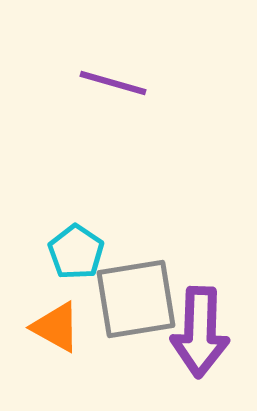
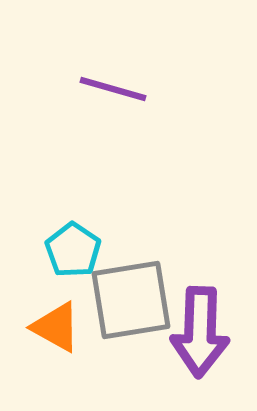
purple line: moved 6 px down
cyan pentagon: moved 3 px left, 2 px up
gray square: moved 5 px left, 1 px down
